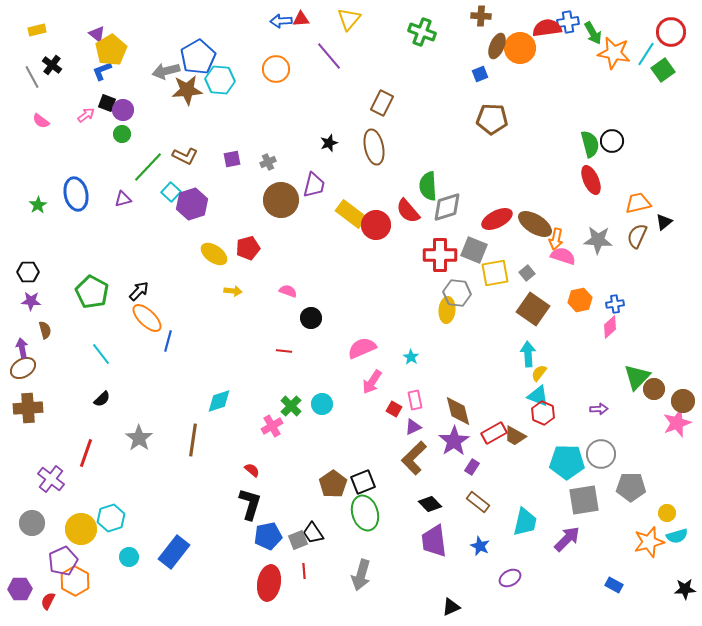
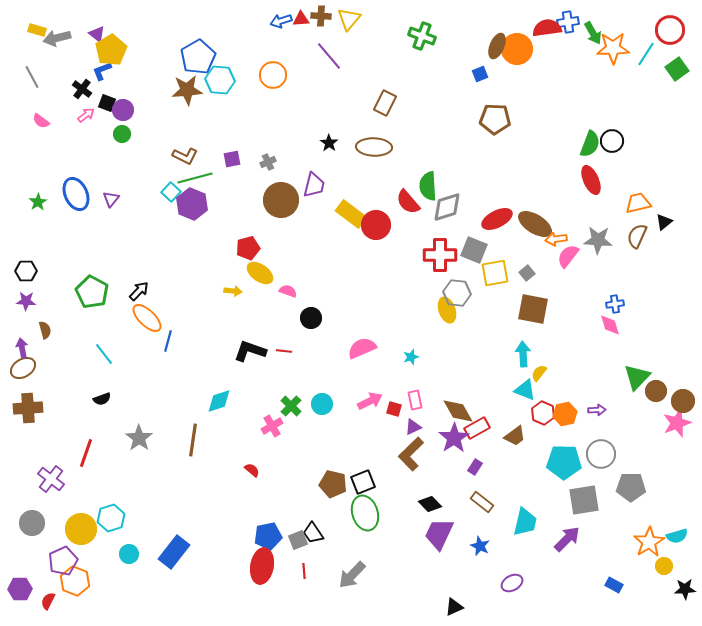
brown cross at (481, 16): moved 160 px left
blue arrow at (281, 21): rotated 15 degrees counterclockwise
yellow rectangle at (37, 30): rotated 30 degrees clockwise
green cross at (422, 32): moved 4 px down
red circle at (671, 32): moved 1 px left, 2 px up
orange circle at (520, 48): moved 3 px left, 1 px down
orange star at (614, 53): moved 1 px left, 5 px up; rotated 12 degrees counterclockwise
black cross at (52, 65): moved 30 px right, 24 px down
orange circle at (276, 69): moved 3 px left, 6 px down
green square at (663, 70): moved 14 px right, 1 px up
gray arrow at (166, 71): moved 109 px left, 33 px up
brown rectangle at (382, 103): moved 3 px right
brown pentagon at (492, 119): moved 3 px right
black star at (329, 143): rotated 18 degrees counterclockwise
green semicircle at (590, 144): rotated 36 degrees clockwise
brown ellipse at (374, 147): rotated 76 degrees counterclockwise
green line at (148, 167): moved 47 px right, 11 px down; rotated 32 degrees clockwise
blue ellipse at (76, 194): rotated 12 degrees counterclockwise
purple triangle at (123, 199): moved 12 px left; rotated 36 degrees counterclockwise
purple hexagon at (192, 204): rotated 20 degrees counterclockwise
green star at (38, 205): moved 3 px up
red semicircle at (408, 211): moved 9 px up
orange arrow at (556, 239): rotated 70 degrees clockwise
yellow ellipse at (214, 254): moved 46 px right, 19 px down
pink semicircle at (563, 256): moved 5 px right; rotated 70 degrees counterclockwise
black hexagon at (28, 272): moved 2 px left, 1 px up
orange hexagon at (580, 300): moved 15 px left, 114 px down
purple star at (31, 301): moved 5 px left
brown square at (533, 309): rotated 24 degrees counterclockwise
yellow ellipse at (447, 310): rotated 25 degrees counterclockwise
pink diamond at (610, 327): moved 2 px up; rotated 65 degrees counterclockwise
cyan line at (101, 354): moved 3 px right
cyan arrow at (528, 354): moved 5 px left
cyan star at (411, 357): rotated 21 degrees clockwise
pink arrow at (372, 382): moved 2 px left, 19 px down; rotated 150 degrees counterclockwise
brown circle at (654, 389): moved 2 px right, 2 px down
cyan triangle at (538, 396): moved 13 px left, 6 px up
black semicircle at (102, 399): rotated 24 degrees clockwise
red square at (394, 409): rotated 14 degrees counterclockwise
purple arrow at (599, 409): moved 2 px left, 1 px down
brown diamond at (458, 411): rotated 16 degrees counterclockwise
red rectangle at (494, 433): moved 17 px left, 5 px up
brown trapezoid at (515, 436): rotated 65 degrees counterclockwise
purple star at (454, 441): moved 3 px up
brown L-shape at (414, 458): moved 3 px left, 4 px up
cyan pentagon at (567, 462): moved 3 px left
purple rectangle at (472, 467): moved 3 px right
brown pentagon at (333, 484): rotated 24 degrees counterclockwise
brown rectangle at (478, 502): moved 4 px right
black L-shape at (250, 504): moved 153 px up; rotated 88 degrees counterclockwise
yellow circle at (667, 513): moved 3 px left, 53 px down
purple trapezoid at (434, 541): moved 5 px right, 7 px up; rotated 32 degrees clockwise
orange star at (649, 542): rotated 16 degrees counterclockwise
cyan circle at (129, 557): moved 3 px up
gray arrow at (361, 575): moved 9 px left; rotated 28 degrees clockwise
purple ellipse at (510, 578): moved 2 px right, 5 px down
orange hexagon at (75, 581): rotated 8 degrees counterclockwise
red ellipse at (269, 583): moved 7 px left, 17 px up
black triangle at (451, 607): moved 3 px right
